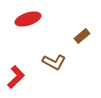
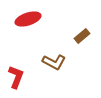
red L-shape: rotated 25 degrees counterclockwise
